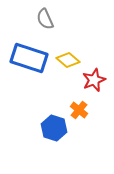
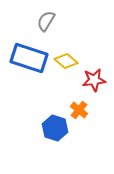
gray semicircle: moved 1 px right, 2 px down; rotated 55 degrees clockwise
yellow diamond: moved 2 px left, 1 px down
red star: rotated 15 degrees clockwise
blue hexagon: moved 1 px right
